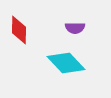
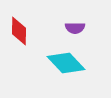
red diamond: moved 1 px down
